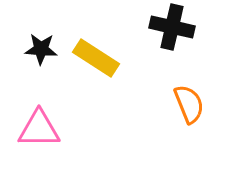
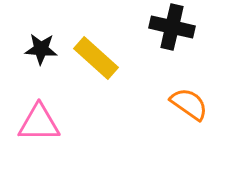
yellow rectangle: rotated 9 degrees clockwise
orange semicircle: rotated 33 degrees counterclockwise
pink triangle: moved 6 px up
